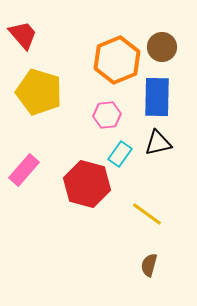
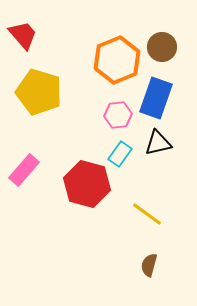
blue rectangle: moved 1 px left, 1 px down; rotated 18 degrees clockwise
pink hexagon: moved 11 px right
